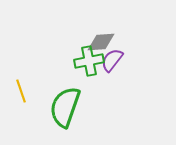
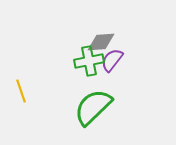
green semicircle: moved 28 px right; rotated 27 degrees clockwise
